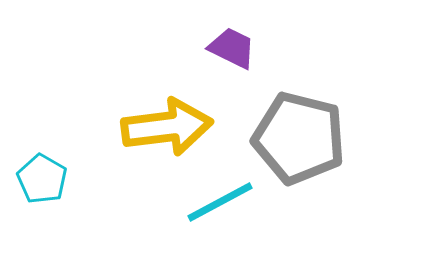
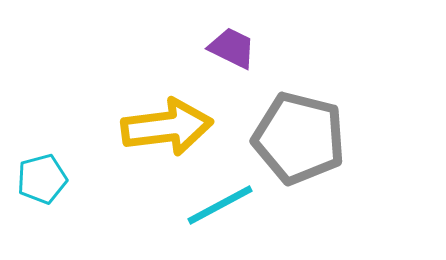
cyan pentagon: rotated 27 degrees clockwise
cyan line: moved 3 px down
